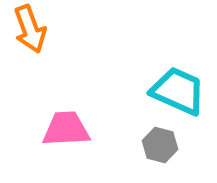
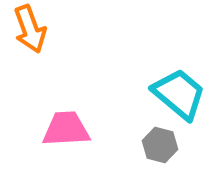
cyan trapezoid: moved 1 px right, 3 px down; rotated 16 degrees clockwise
